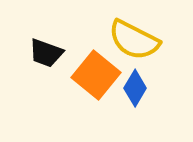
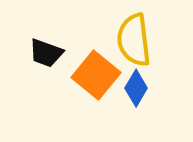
yellow semicircle: rotated 56 degrees clockwise
blue diamond: moved 1 px right
